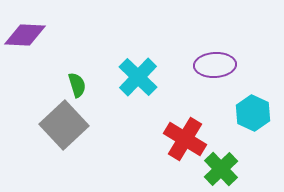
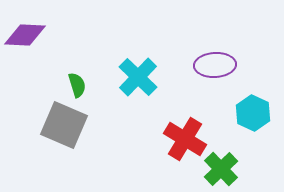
gray square: rotated 24 degrees counterclockwise
